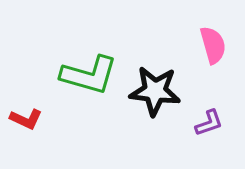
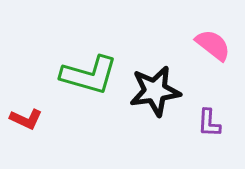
pink semicircle: rotated 36 degrees counterclockwise
black star: rotated 15 degrees counterclockwise
purple L-shape: rotated 112 degrees clockwise
